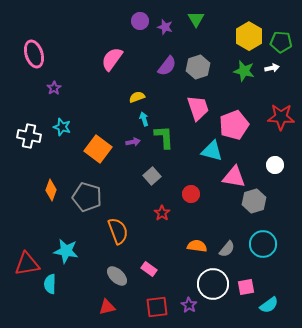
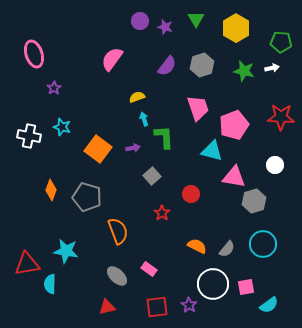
yellow hexagon at (249, 36): moved 13 px left, 8 px up
gray hexagon at (198, 67): moved 4 px right, 2 px up
purple arrow at (133, 142): moved 6 px down
orange semicircle at (197, 246): rotated 18 degrees clockwise
